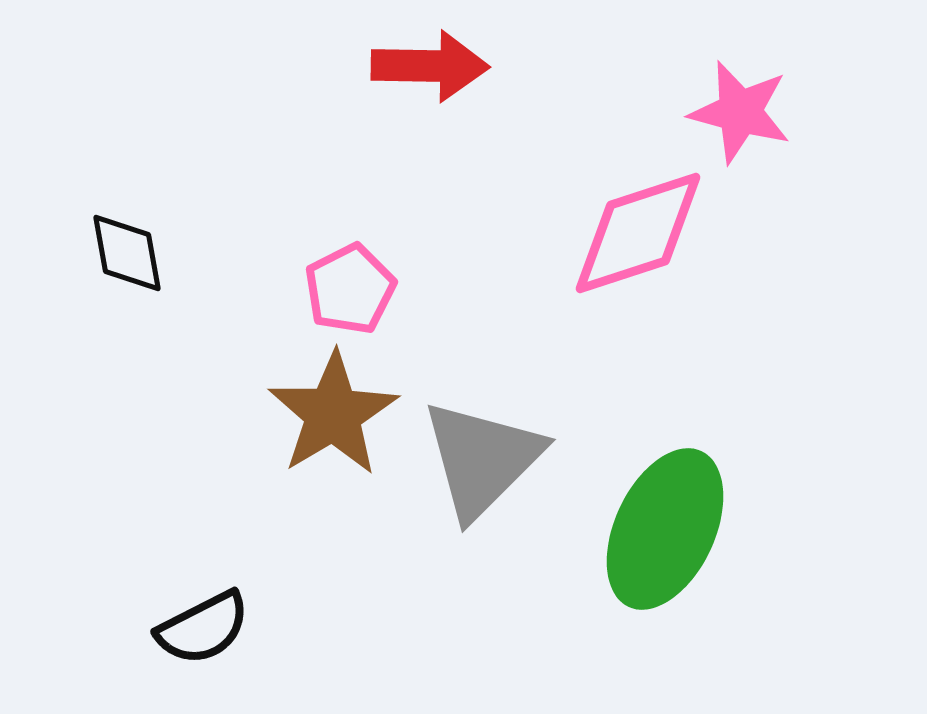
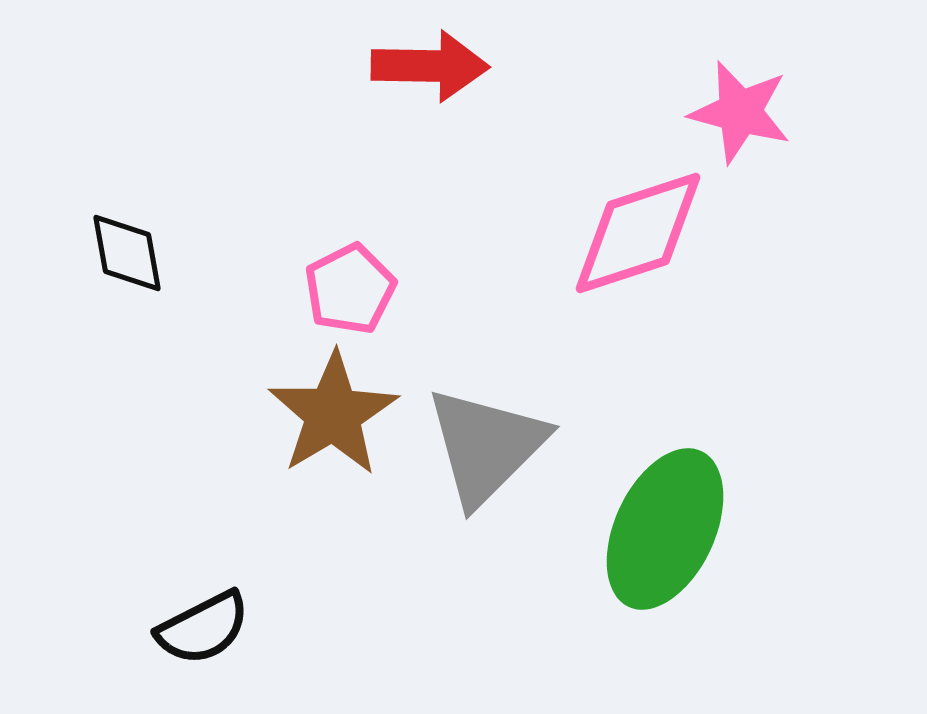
gray triangle: moved 4 px right, 13 px up
